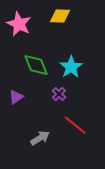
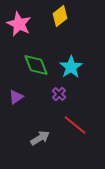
yellow diamond: rotated 40 degrees counterclockwise
